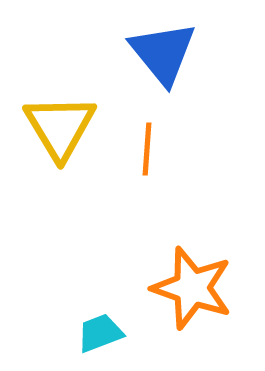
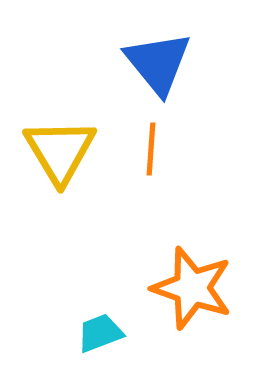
blue triangle: moved 5 px left, 10 px down
yellow triangle: moved 24 px down
orange line: moved 4 px right
